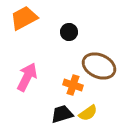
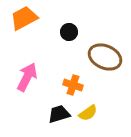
brown ellipse: moved 6 px right, 9 px up
black trapezoid: moved 3 px left
